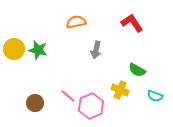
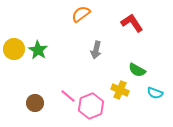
orange semicircle: moved 5 px right, 8 px up; rotated 24 degrees counterclockwise
green star: rotated 18 degrees clockwise
cyan semicircle: moved 3 px up
